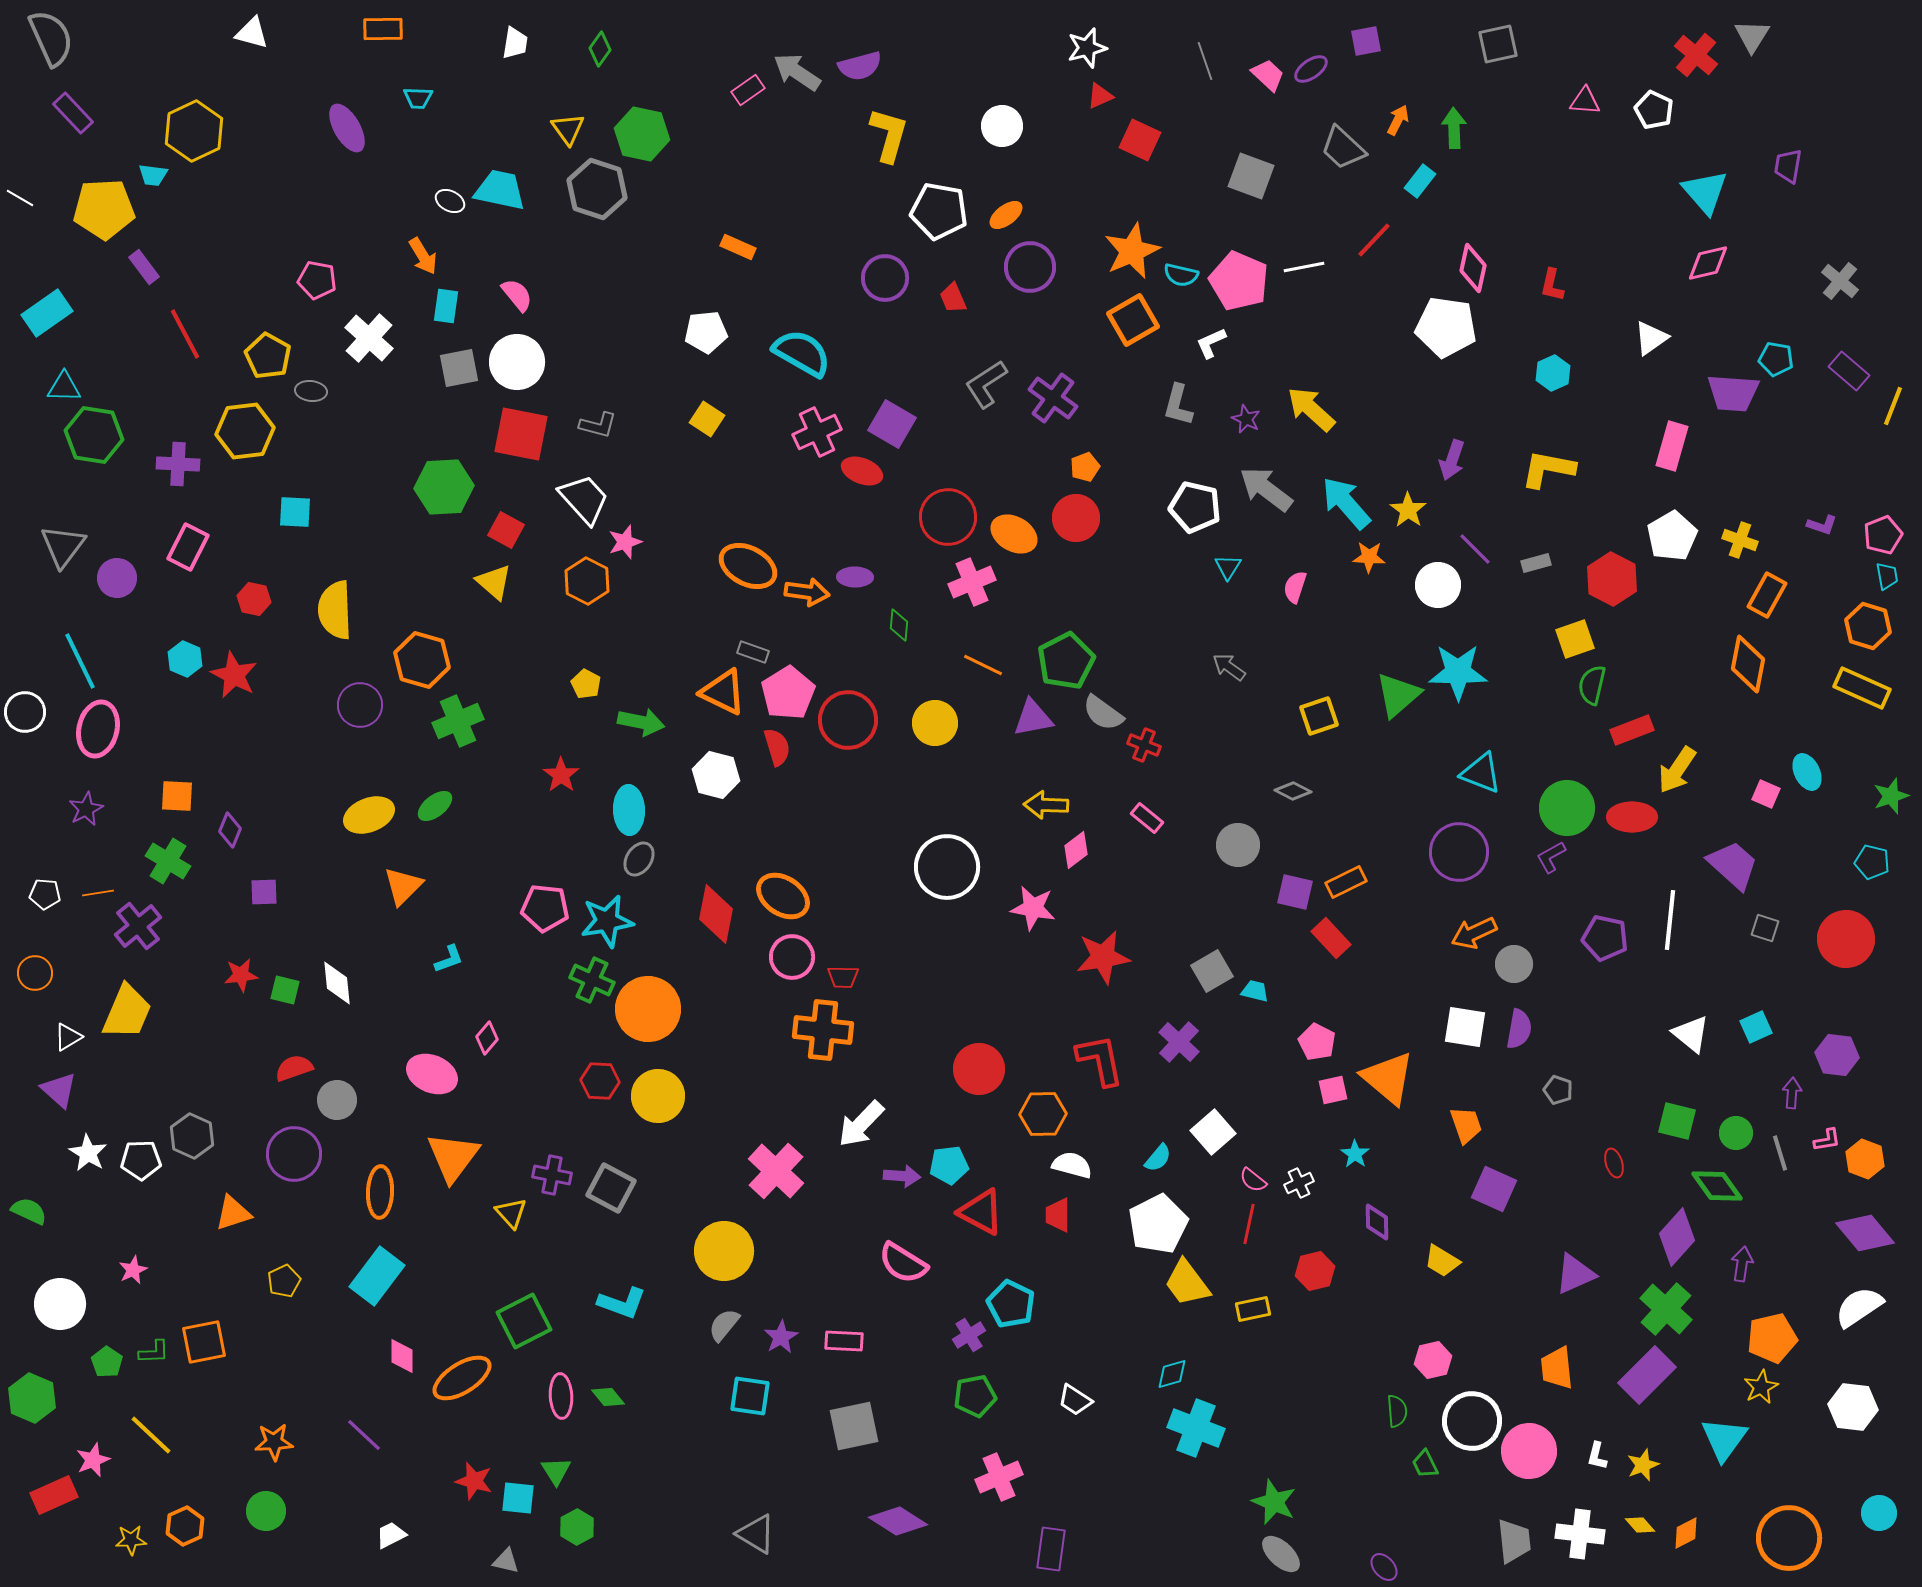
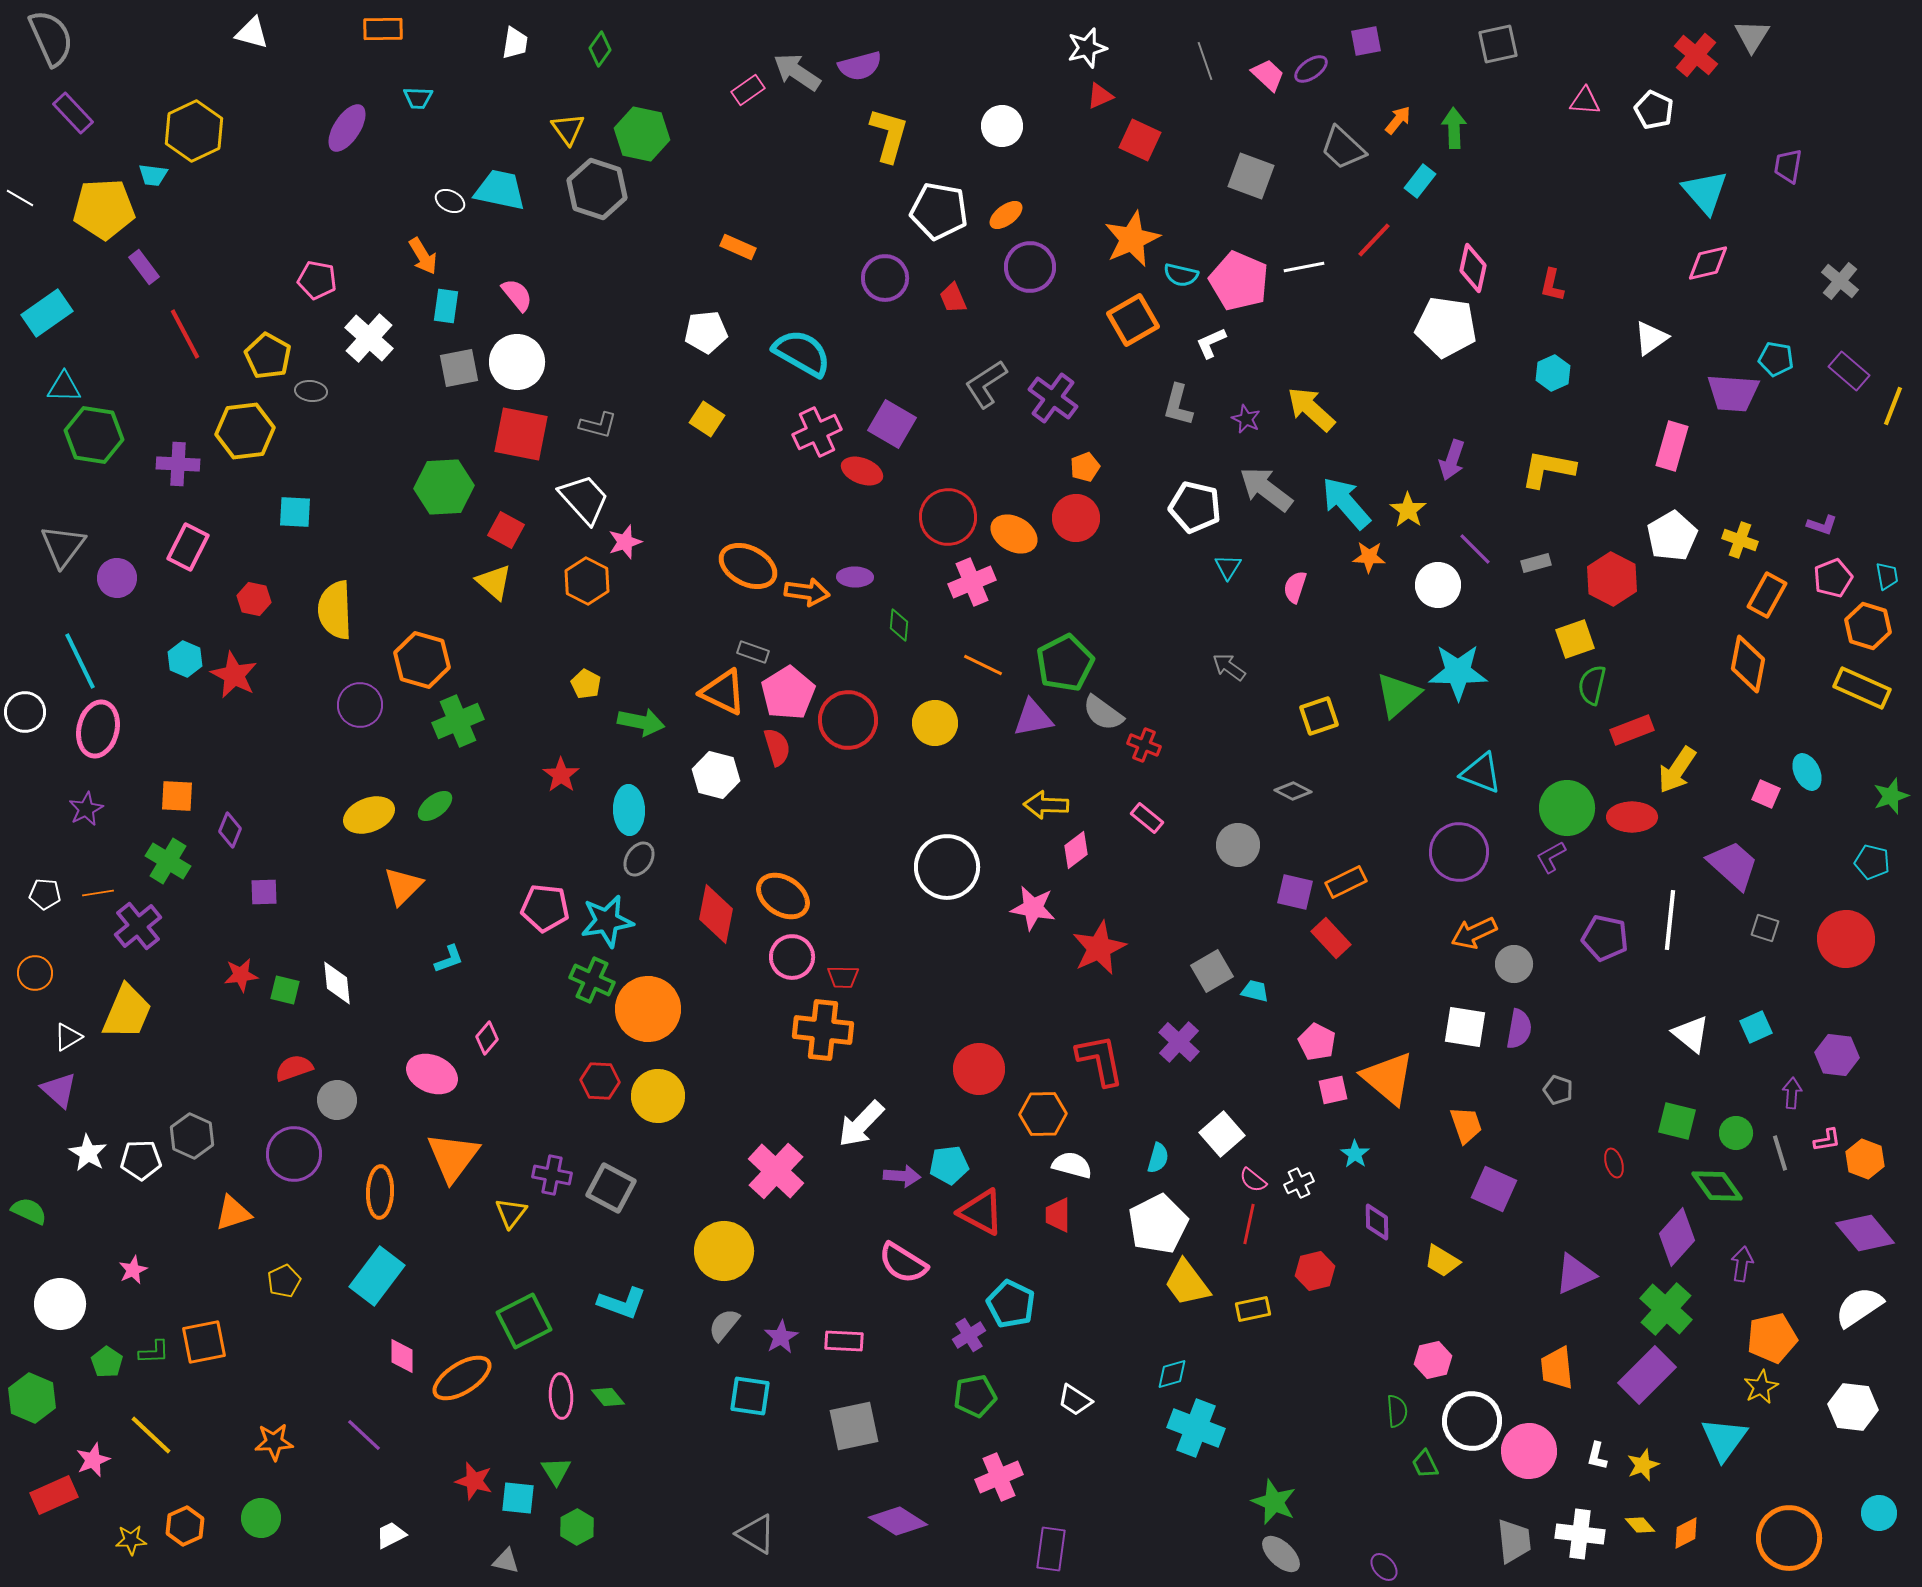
orange arrow at (1398, 120): rotated 12 degrees clockwise
purple ellipse at (347, 128): rotated 63 degrees clockwise
orange star at (1132, 251): moved 12 px up
pink pentagon at (1883, 535): moved 50 px left, 43 px down
green pentagon at (1066, 661): moved 1 px left, 2 px down
red star at (1103, 957): moved 4 px left, 9 px up; rotated 16 degrees counterclockwise
white square at (1213, 1132): moved 9 px right, 2 px down
cyan semicircle at (1158, 1158): rotated 24 degrees counterclockwise
yellow triangle at (511, 1213): rotated 20 degrees clockwise
green circle at (266, 1511): moved 5 px left, 7 px down
